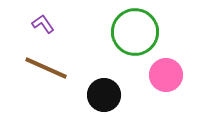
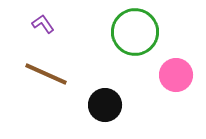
brown line: moved 6 px down
pink circle: moved 10 px right
black circle: moved 1 px right, 10 px down
